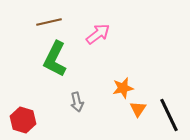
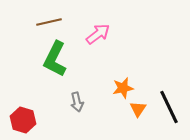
black line: moved 8 px up
